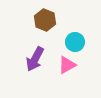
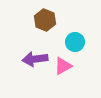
purple arrow: rotated 55 degrees clockwise
pink triangle: moved 4 px left, 1 px down
